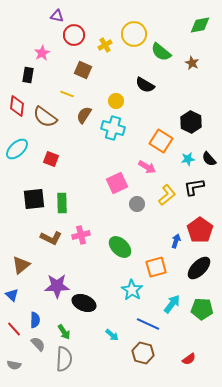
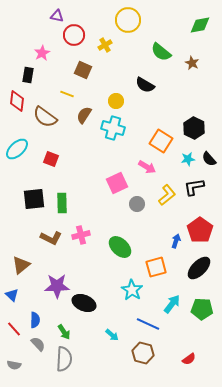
yellow circle at (134, 34): moved 6 px left, 14 px up
red diamond at (17, 106): moved 5 px up
black hexagon at (191, 122): moved 3 px right, 6 px down
